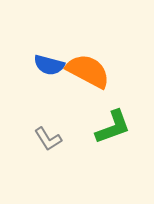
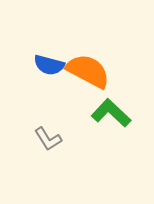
green L-shape: moved 2 px left, 14 px up; rotated 117 degrees counterclockwise
